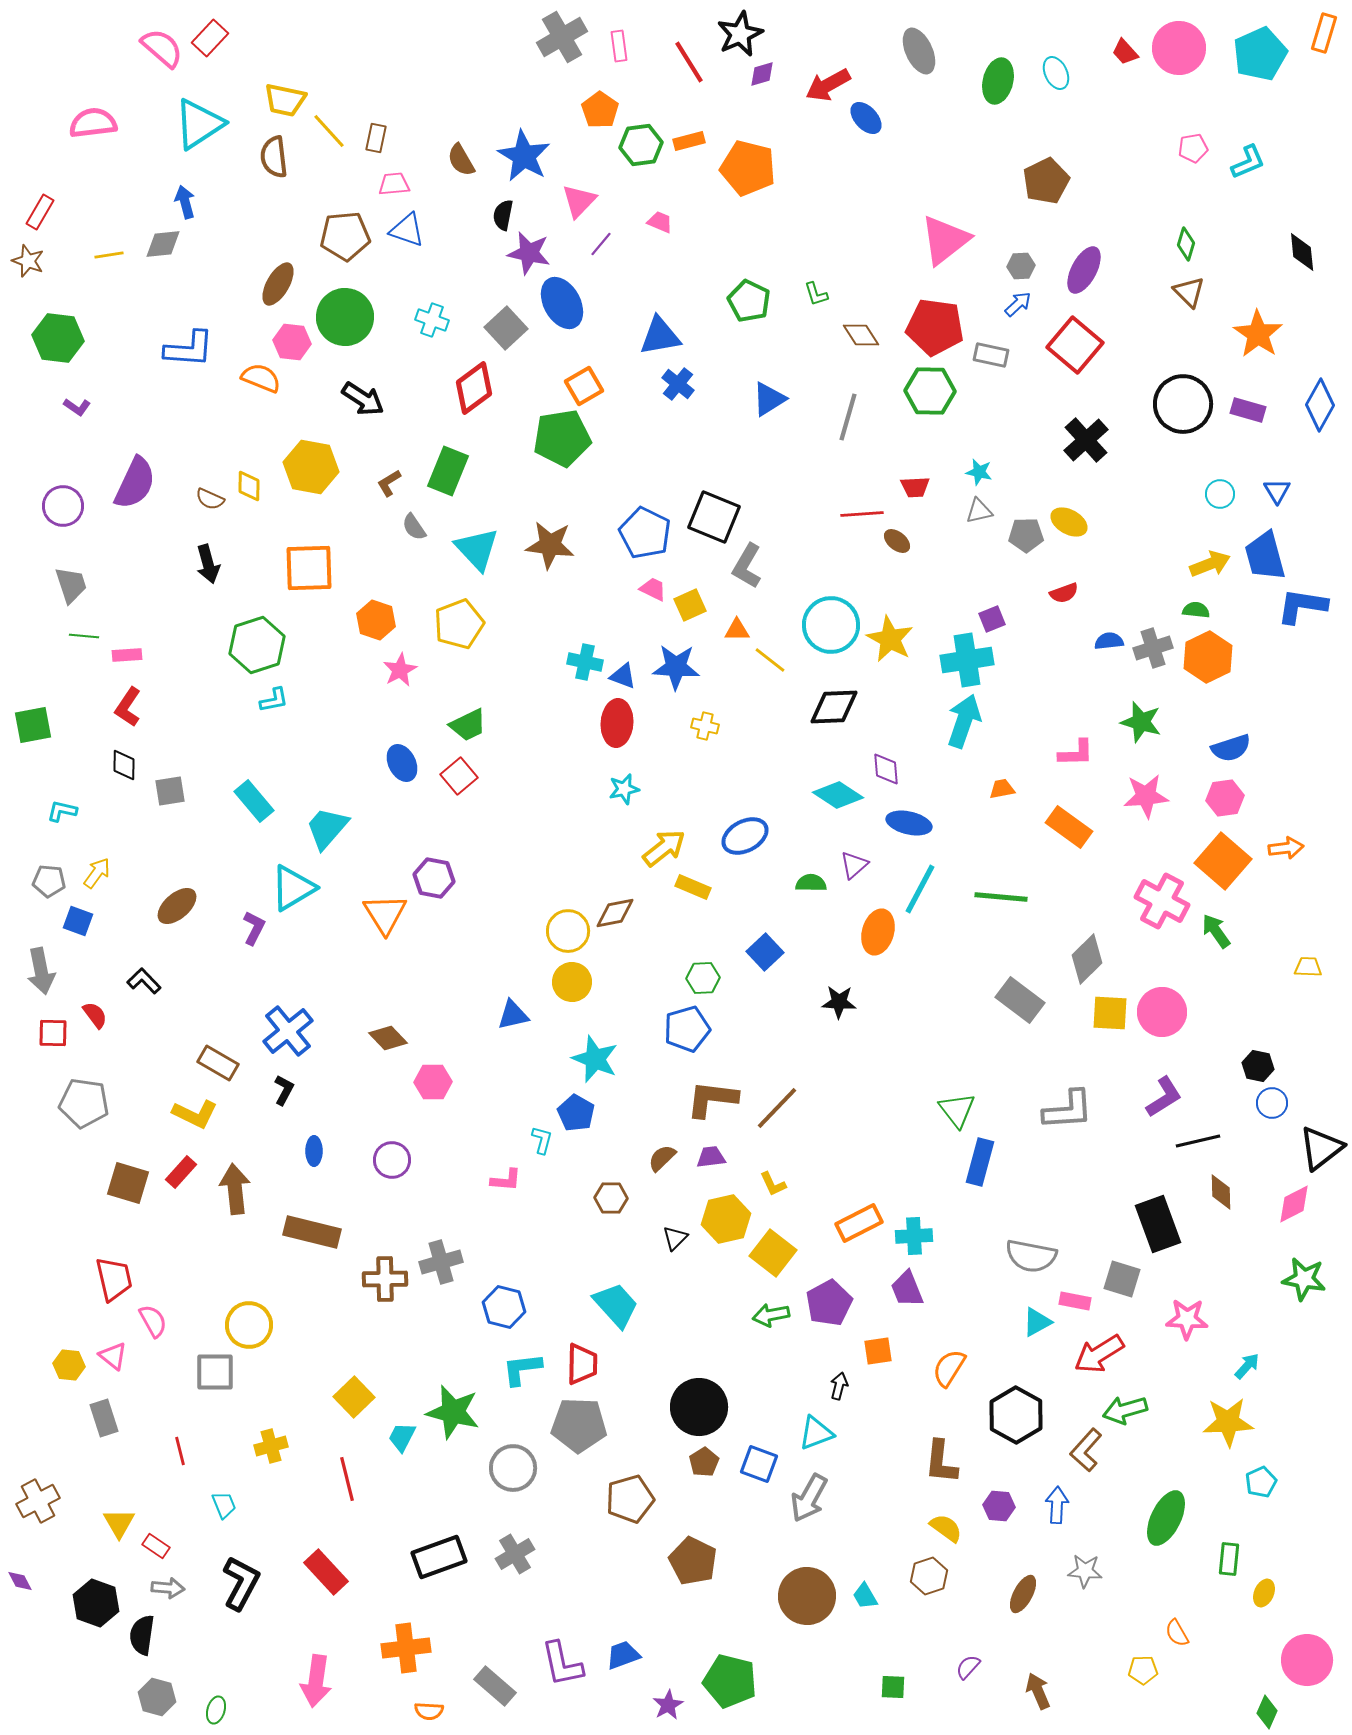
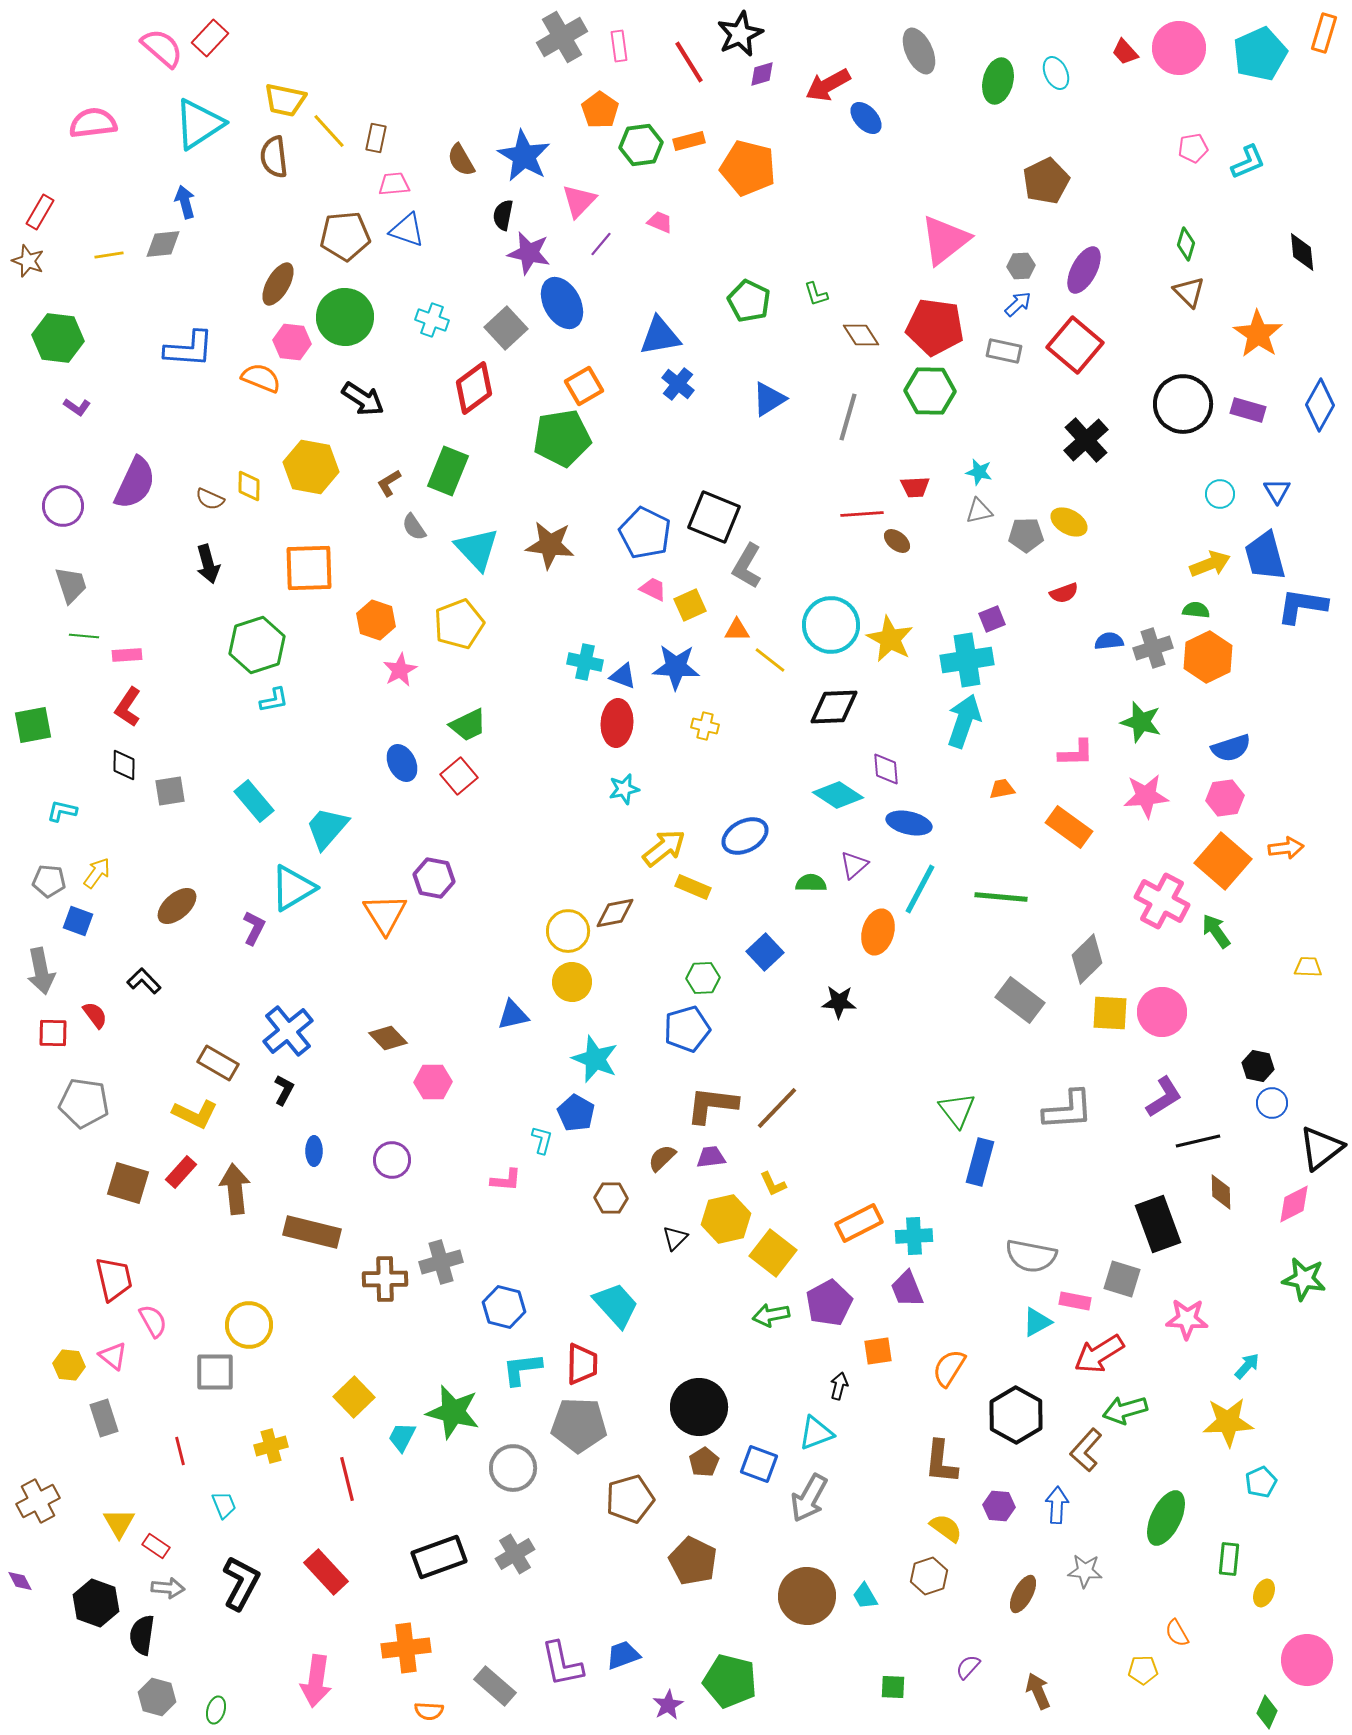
gray rectangle at (991, 355): moved 13 px right, 4 px up
brown L-shape at (712, 1099): moved 6 px down
